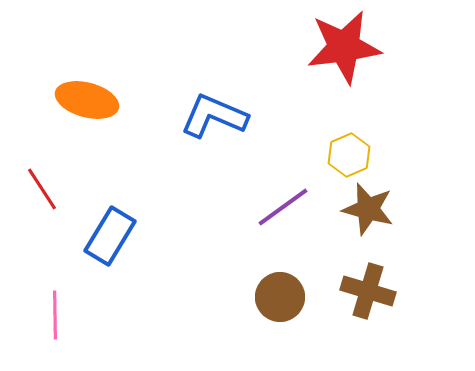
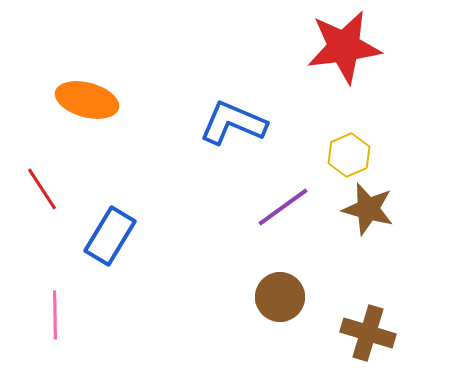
blue L-shape: moved 19 px right, 7 px down
brown cross: moved 42 px down
